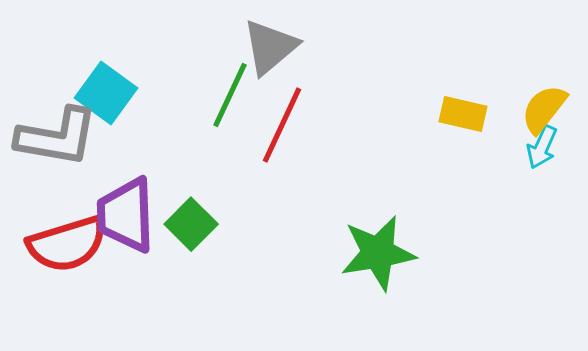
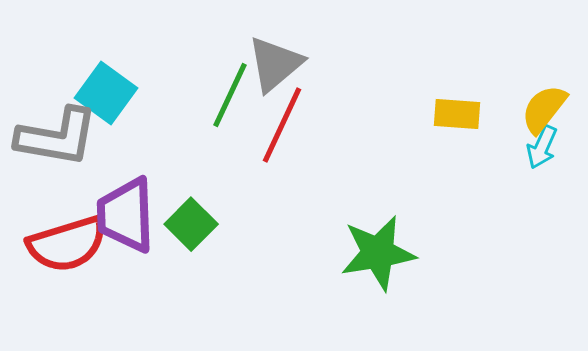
gray triangle: moved 5 px right, 17 px down
yellow rectangle: moved 6 px left; rotated 9 degrees counterclockwise
